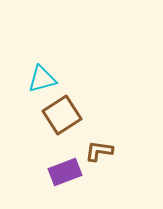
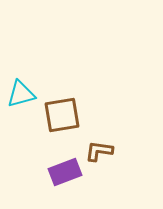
cyan triangle: moved 21 px left, 15 px down
brown square: rotated 24 degrees clockwise
